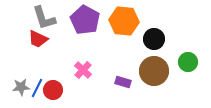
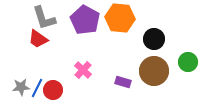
orange hexagon: moved 4 px left, 3 px up
red trapezoid: rotated 10 degrees clockwise
